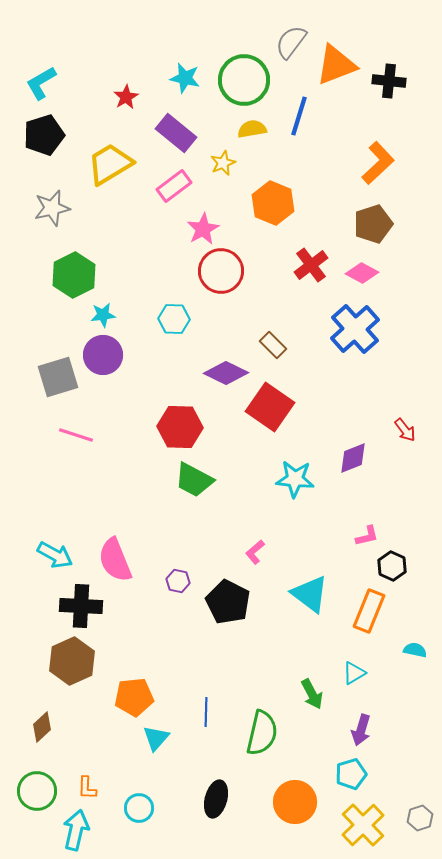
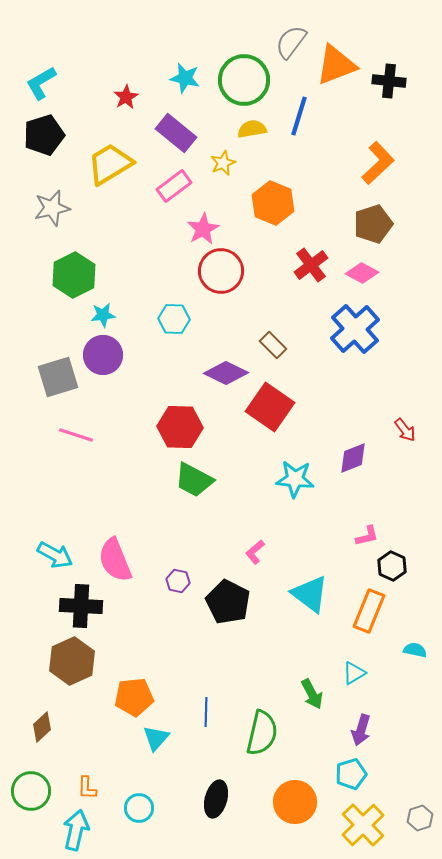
green circle at (37, 791): moved 6 px left
